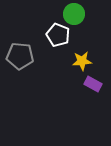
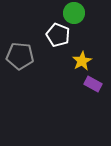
green circle: moved 1 px up
yellow star: rotated 24 degrees counterclockwise
